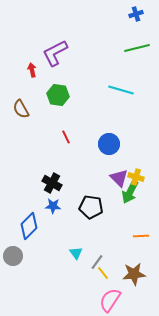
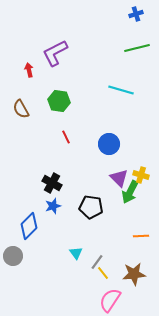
red arrow: moved 3 px left
green hexagon: moved 1 px right, 6 px down
yellow cross: moved 5 px right, 2 px up
blue star: rotated 21 degrees counterclockwise
